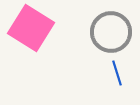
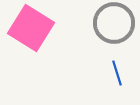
gray circle: moved 3 px right, 9 px up
